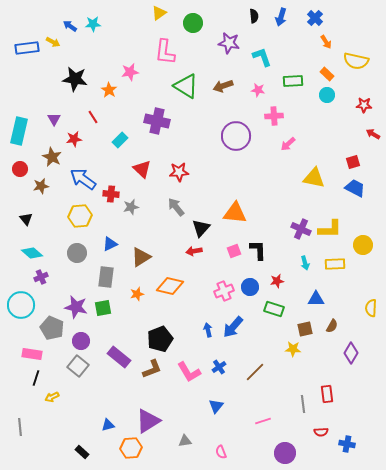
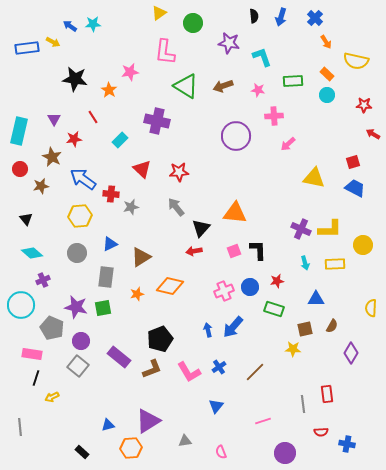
purple cross at (41, 277): moved 2 px right, 3 px down
